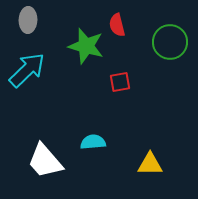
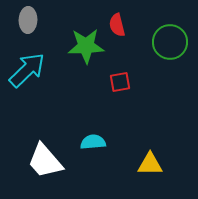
green star: rotated 18 degrees counterclockwise
